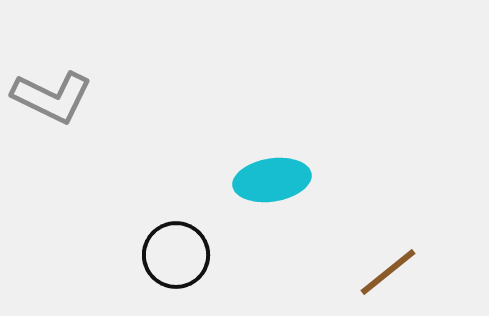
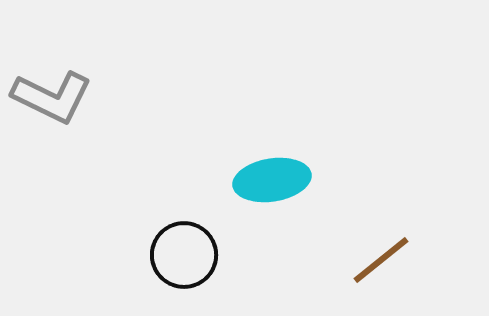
black circle: moved 8 px right
brown line: moved 7 px left, 12 px up
